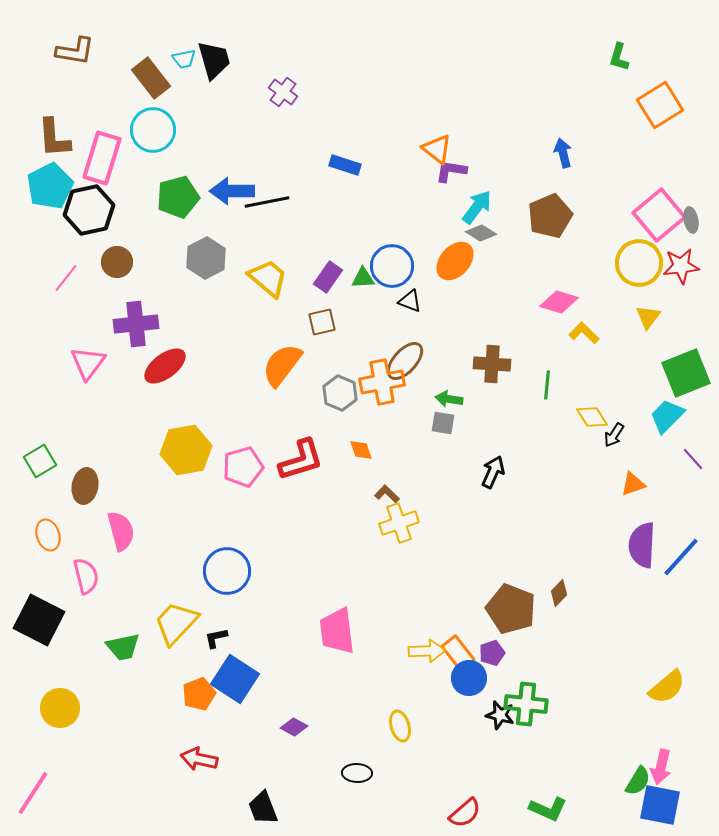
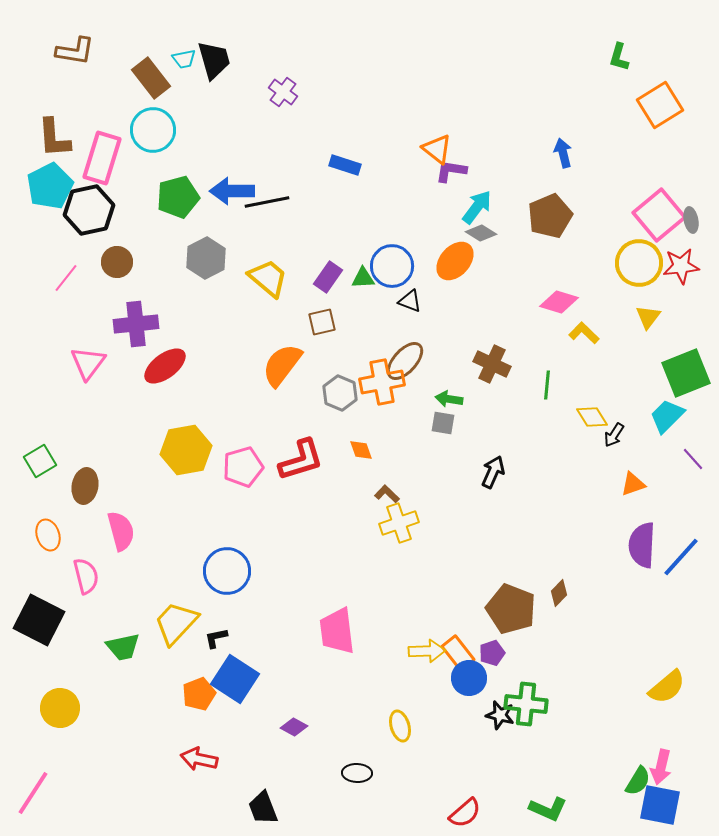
brown cross at (492, 364): rotated 21 degrees clockwise
